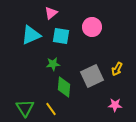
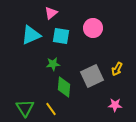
pink circle: moved 1 px right, 1 px down
